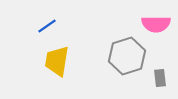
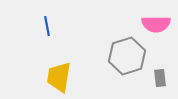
blue line: rotated 66 degrees counterclockwise
yellow trapezoid: moved 2 px right, 16 px down
